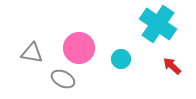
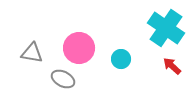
cyan cross: moved 8 px right, 4 px down
